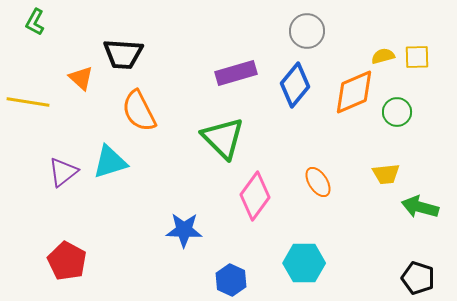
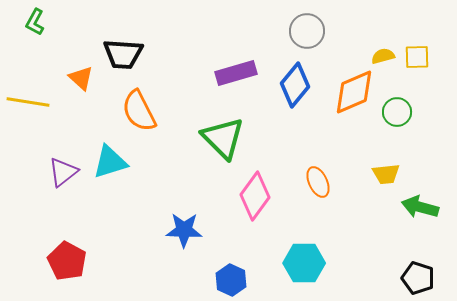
orange ellipse: rotated 8 degrees clockwise
